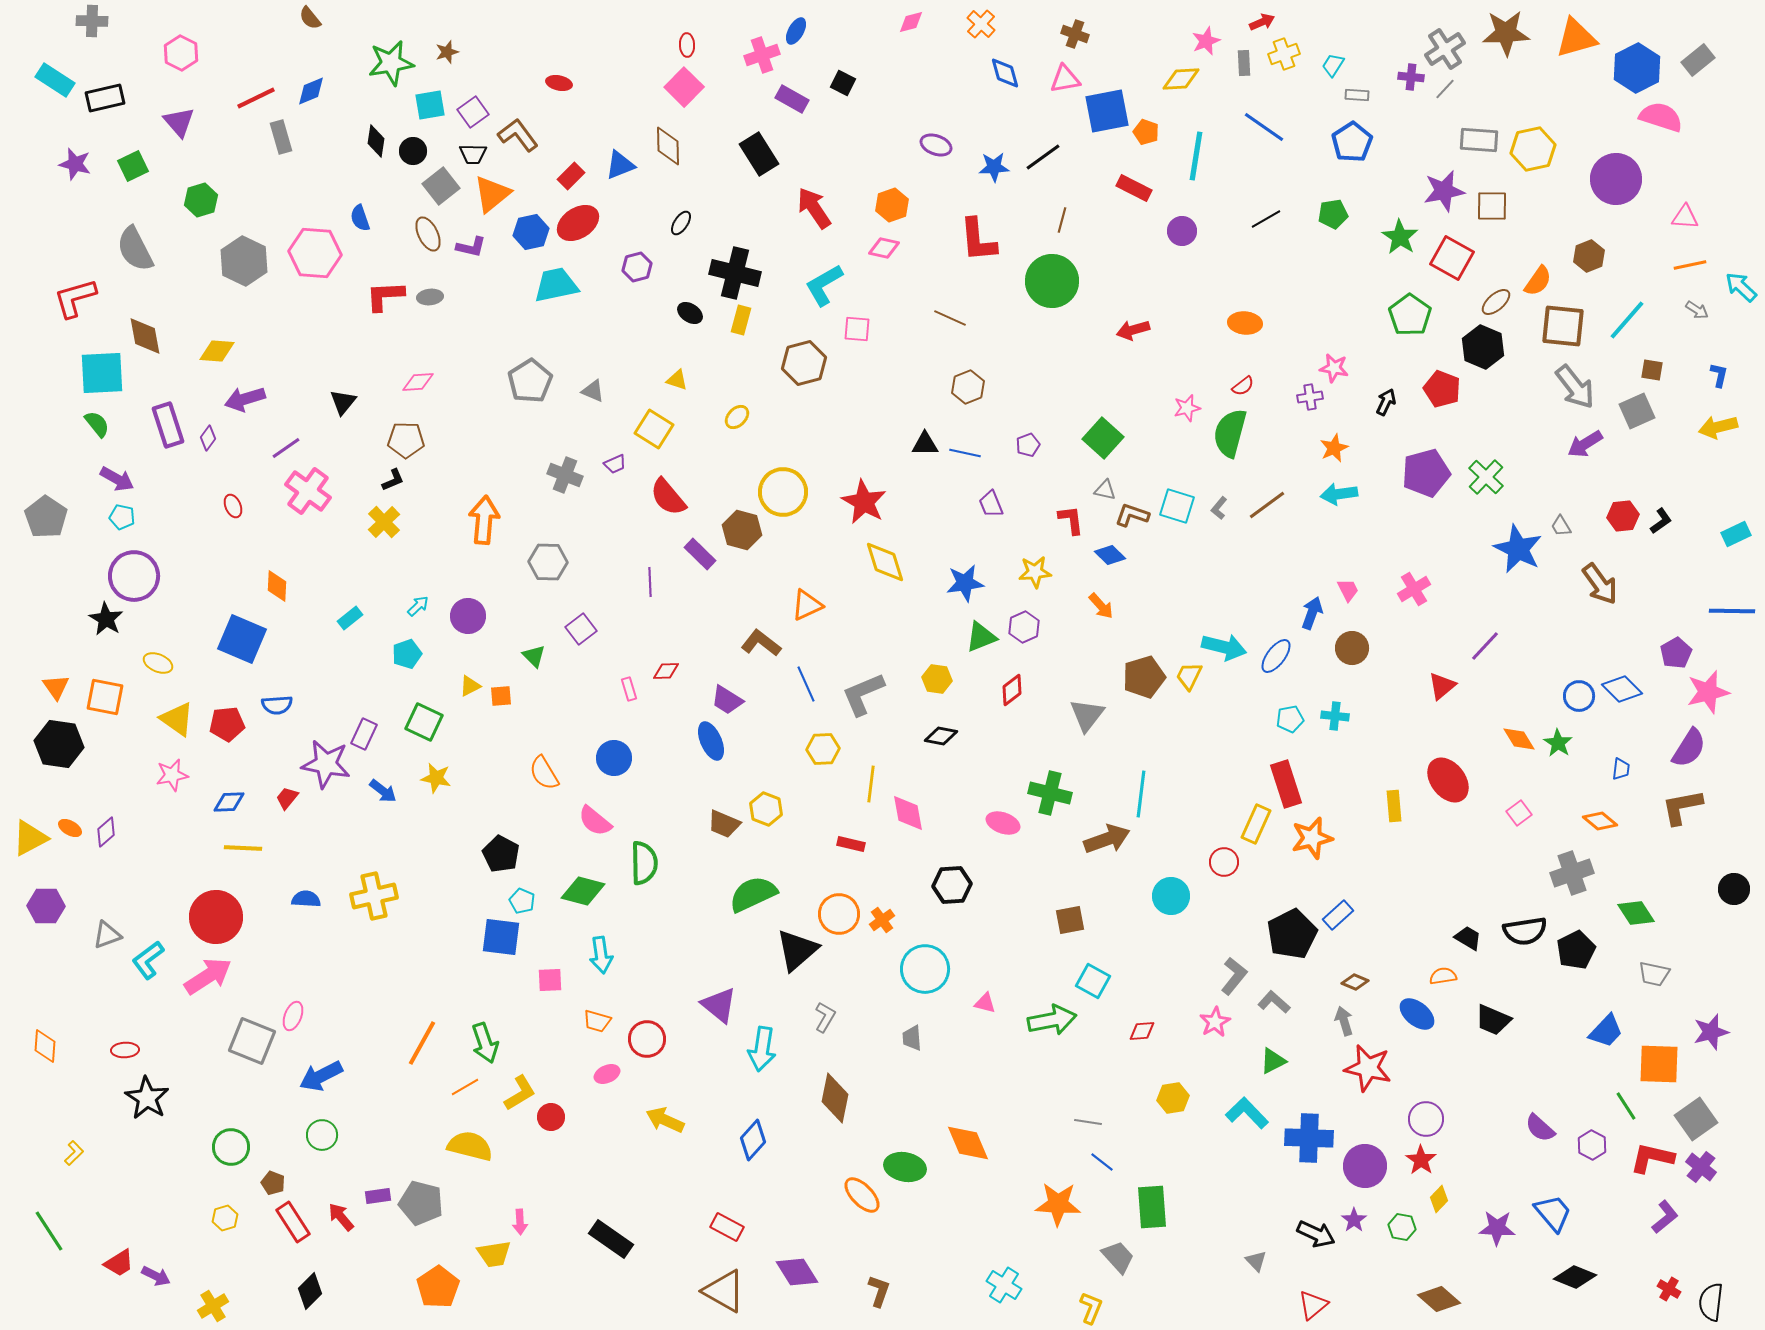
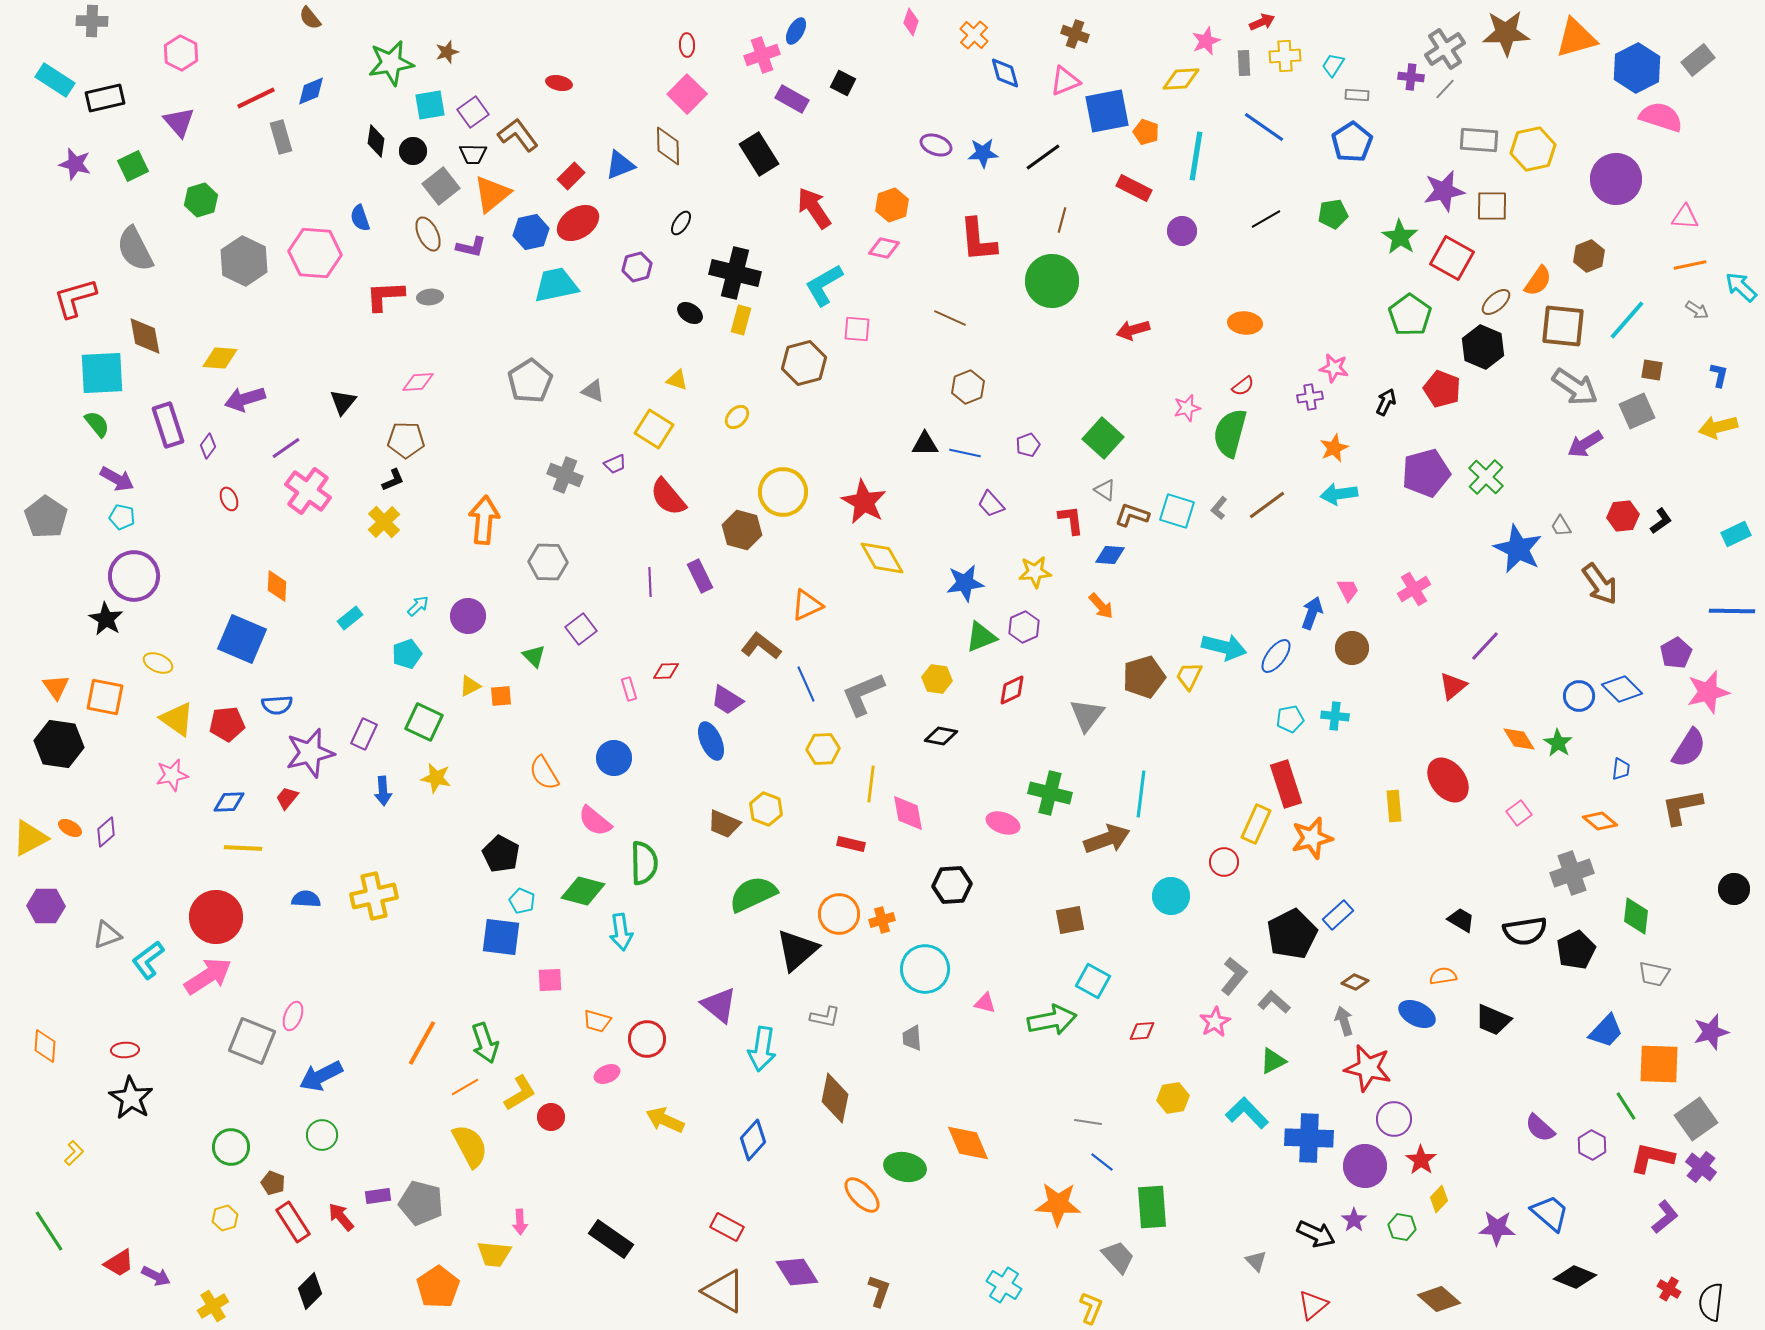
pink diamond at (911, 22): rotated 56 degrees counterclockwise
orange cross at (981, 24): moved 7 px left, 11 px down
yellow cross at (1284, 54): moved 1 px right, 2 px down; rotated 16 degrees clockwise
pink triangle at (1065, 79): moved 2 px down; rotated 12 degrees counterclockwise
pink square at (684, 87): moved 3 px right, 7 px down
blue star at (994, 167): moved 11 px left, 14 px up
yellow diamond at (217, 351): moved 3 px right, 7 px down
gray arrow at (1575, 387): rotated 18 degrees counterclockwise
purple diamond at (208, 438): moved 8 px down
gray triangle at (1105, 490): rotated 20 degrees clockwise
purple trapezoid at (991, 504): rotated 20 degrees counterclockwise
red ellipse at (233, 506): moved 4 px left, 7 px up
cyan square at (1177, 506): moved 5 px down
purple rectangle at (700, 554): moved 22 px down; rotated 20 degrees clockwise
blue diamond at (1110, 555): rotated 40 degrees counterclockwise
yellow diamond at (885, 562): moved 3 px left, 4 px up; rotated 12 degrees counterclockwise
brown L-shape at (761, 643): moved 3 px down
red triangle at (1442, 686): moved 11 px right
red diamond at (1012, 690): rotated 12 degrees clockwise
purple star at (326, 764): moved 16 px left, 11 px up; rotated 24 degrees counterclockwise
blue arrow at (383, 791): rotated 48 degrees clockwise
green diamond at (1636, 913): moved 3 px down; rotated 39 degrees clockwise
orange cross at (882, 920): rotated 20 degrees clockwise
black trapezoid at (1468, 938): moved 7 px left, 18 px up
cyan arrow at (601, 955): moved 20 px right, 23 px up
blue ellipse at (1417, 1014): rotated 12 degrees counterclockwise
gray L-shape at (825, 1017): rotated 72 degrees clockwise
black star at (147, 1098): moved 16 px left
purple circle at (1426, 1119): moved 32 px left
yellow semicircle at (470, 1146): rotated 48 degrees clockwise
blue trapezoid at (1553, 1213): moved 3 px left; rotated 9 degrees counterclockwise
yellow trapezoid at (494, 1254): rotated 15 degrees clockwise
